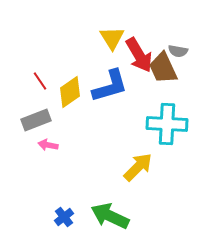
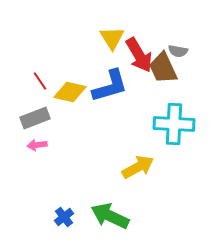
yellow diamond: rotated 48 degrees clockwise
gray rectangle: moved 1 px left, 2 px up
cyan cross: moved 7 px right
pink arrow: moved 11 px left; rotated 18 degrees counterclockwise
yellow arrow: rotated 16 degrees clockwise
